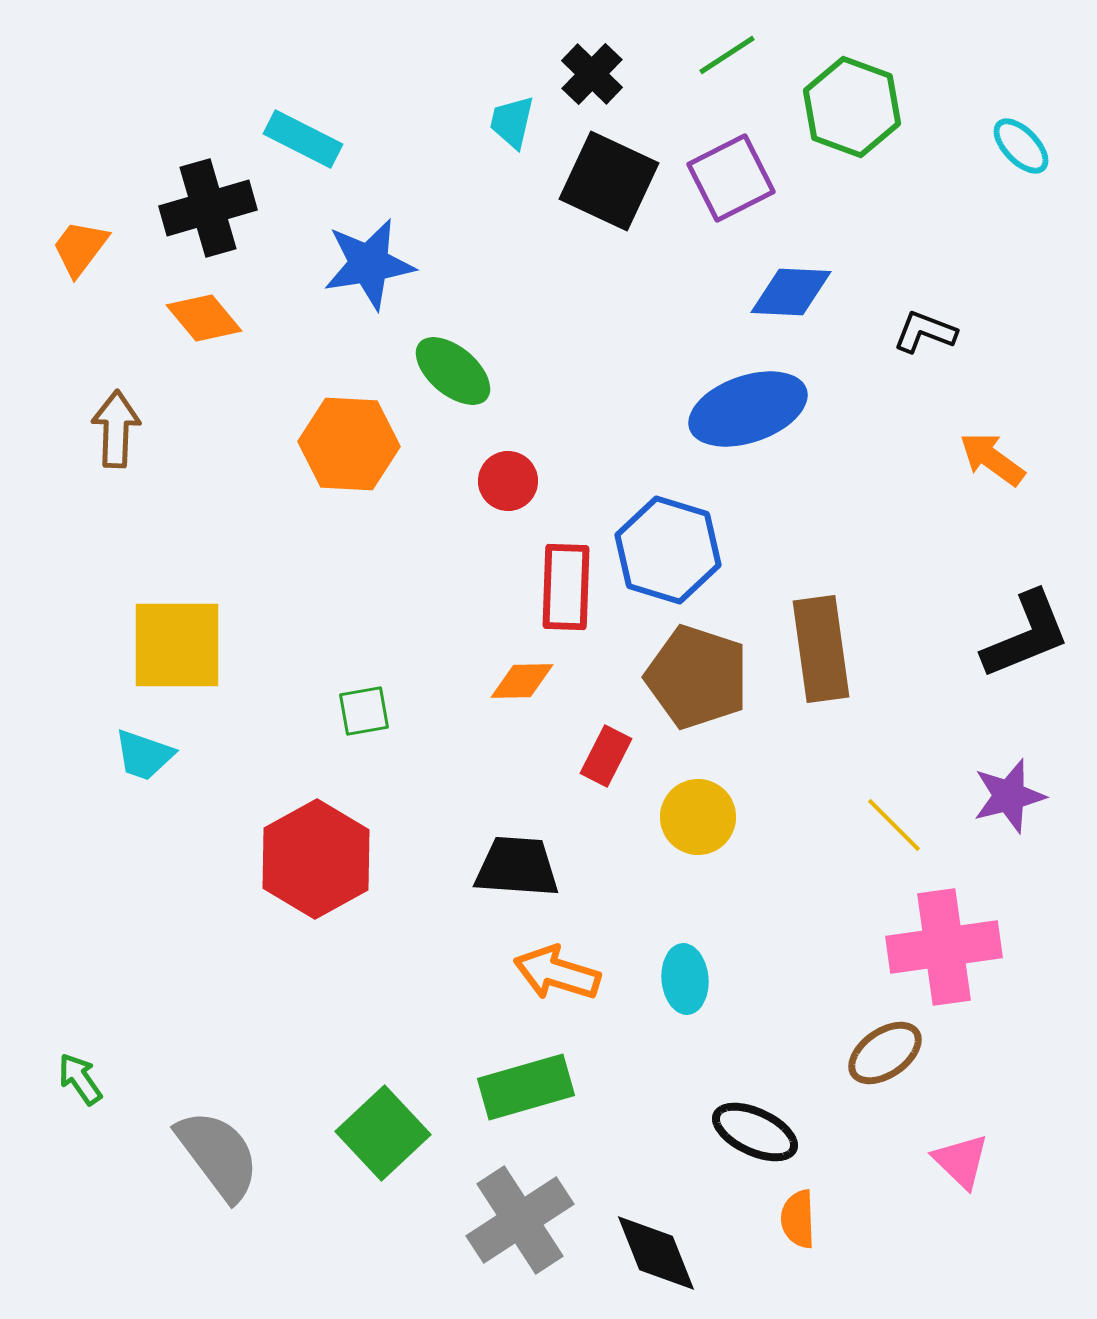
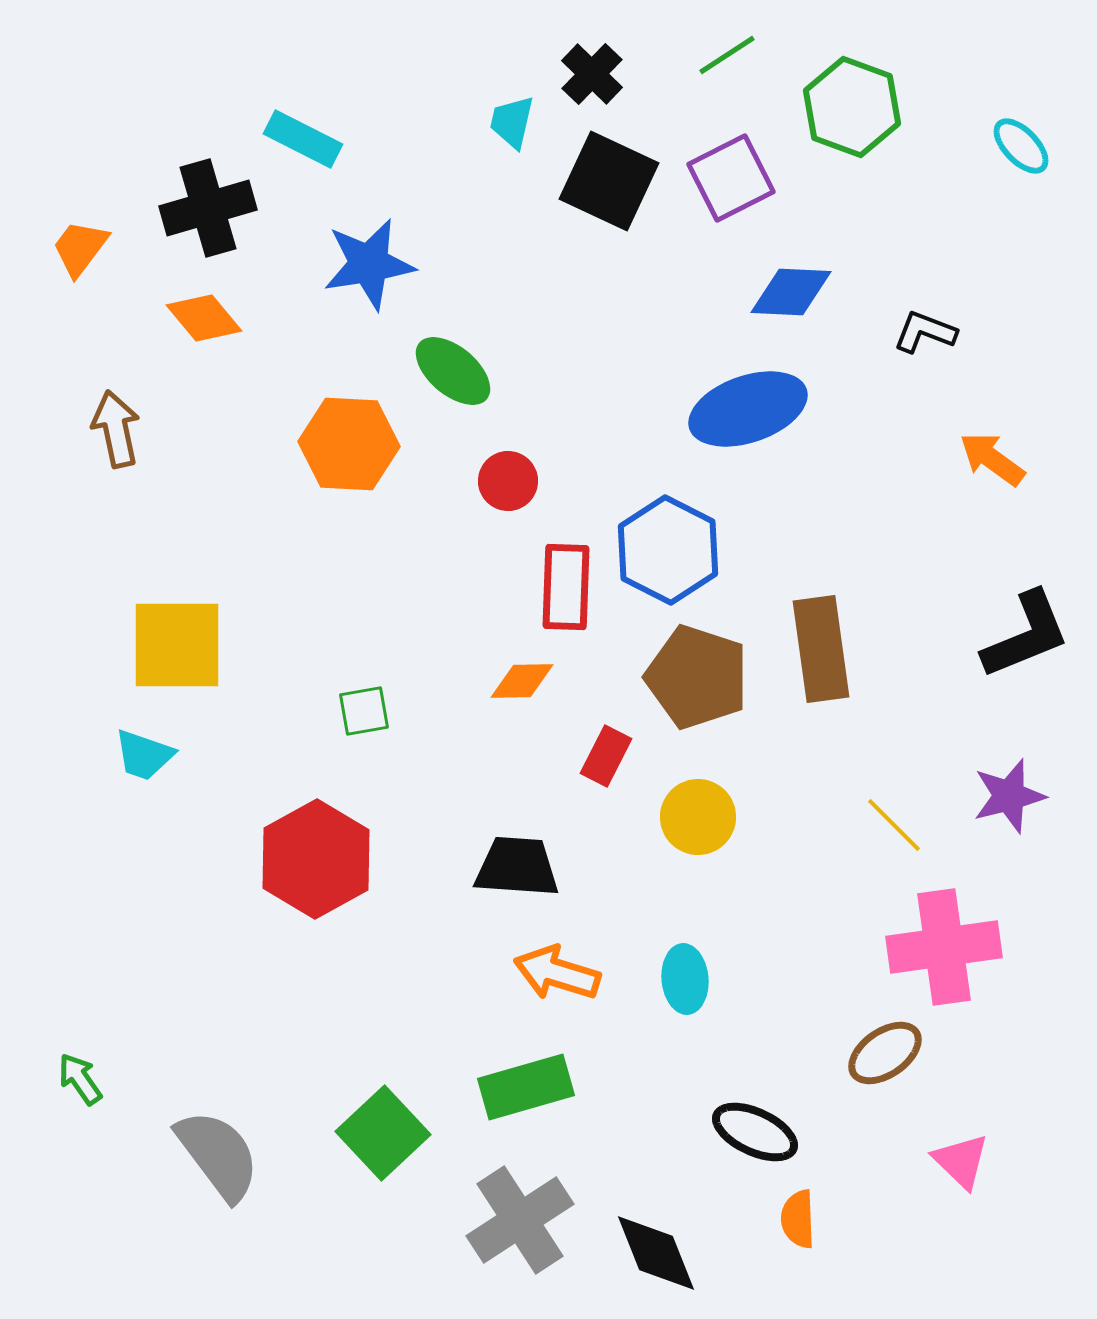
brown arrow at (116, 429): rotated 14 degrees counterclockwise
blue hexagon at (668, 550): rotated 10 degrees clockwise
